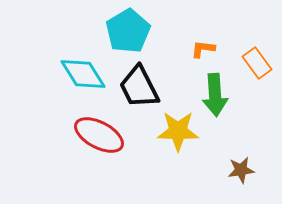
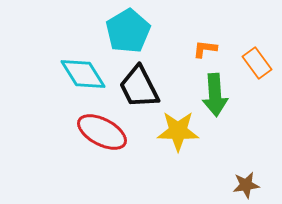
orange L-shape: moved 2 px right
red ellipse: moved 3 px right, 3 px up
brown star: moved 5 px right, 15 px down
